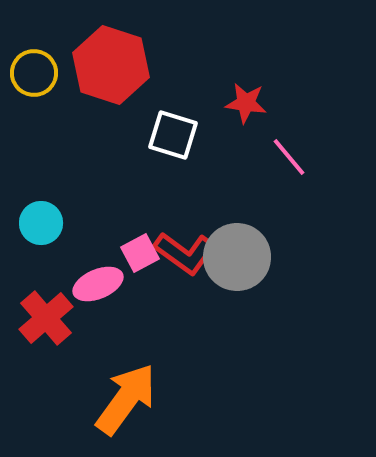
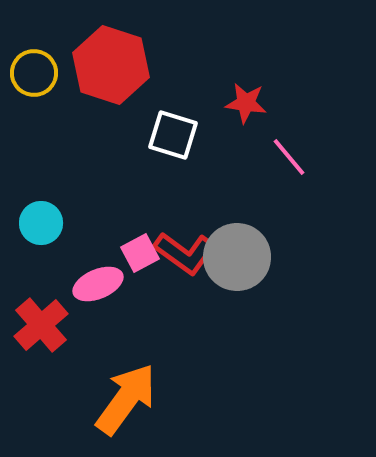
red cross: moved 5 px left, 7 px down
